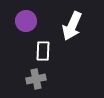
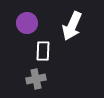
purple circle: moved 1 px right, 2 px down
